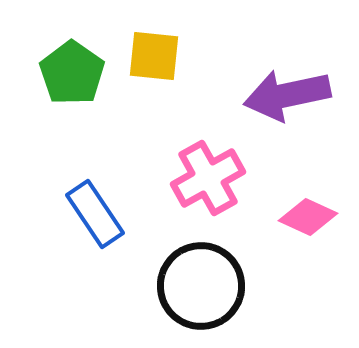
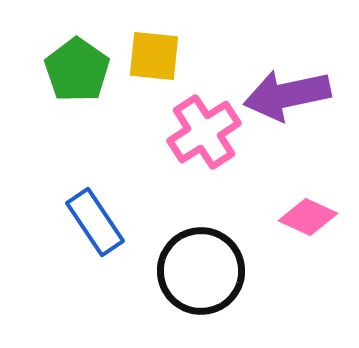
green pentagon: moved 5 px right, 3 px up
pink cross: moved 4 px left, 46 px up; rotated 4 degrees counterclockwise
blue rectangle: moved 8 px down
black circle: moved 15 px up
